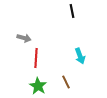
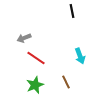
gray arrow: rotated 144 degrees clockwise
red line: rotated 60 degrees counterclockwise
green star: moved 3 px left, 1 px up; rotated 18 degrees clockwise
